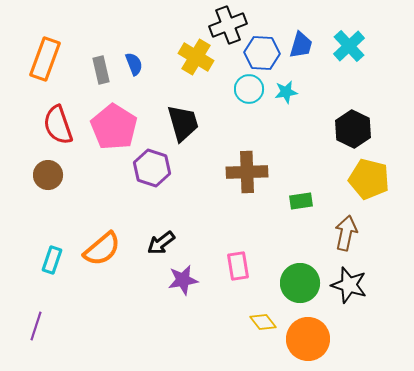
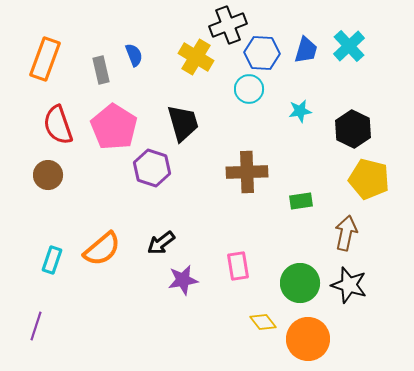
blue trapezoid: moved 5 px right, 5 px down
blue semicircle: moved 9 px up
cyan star: moved 14 px right, 19 px down
